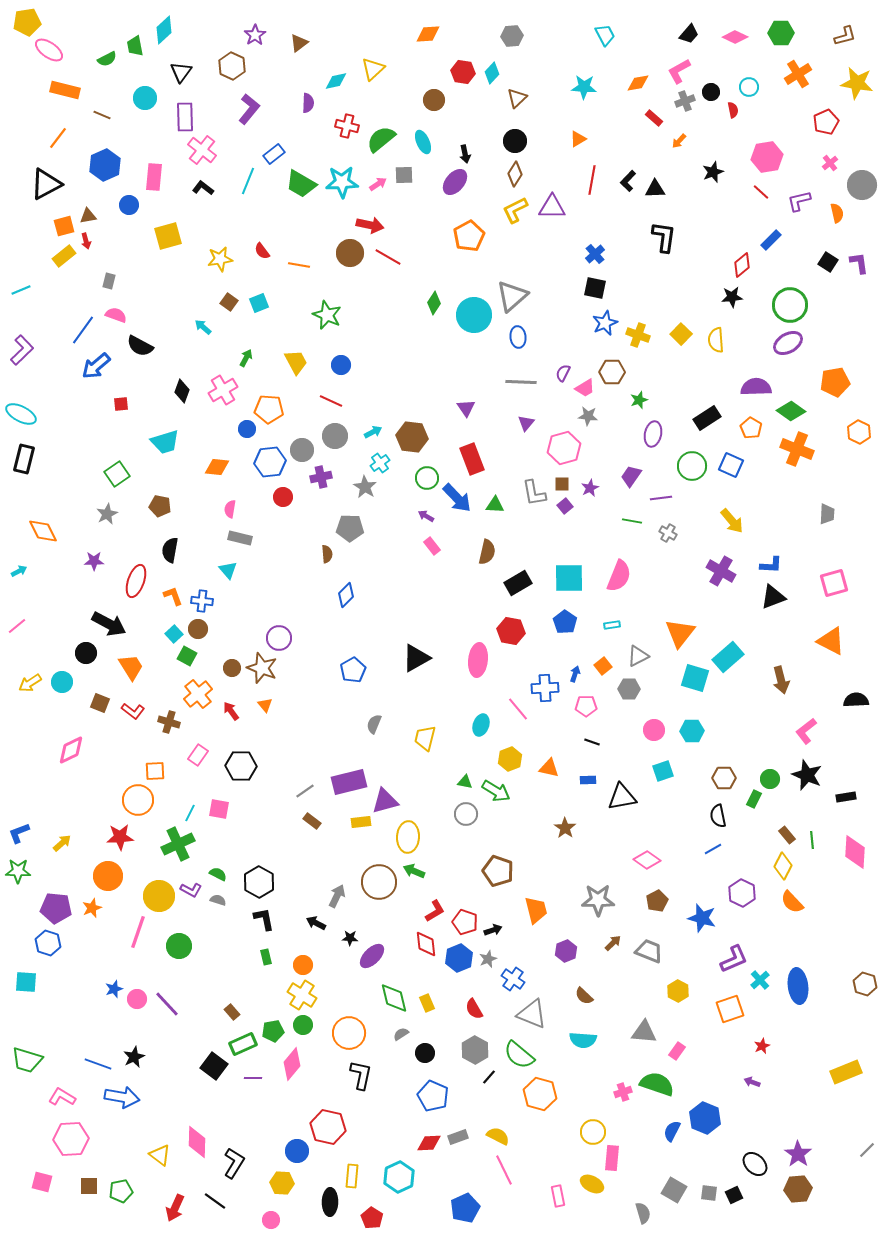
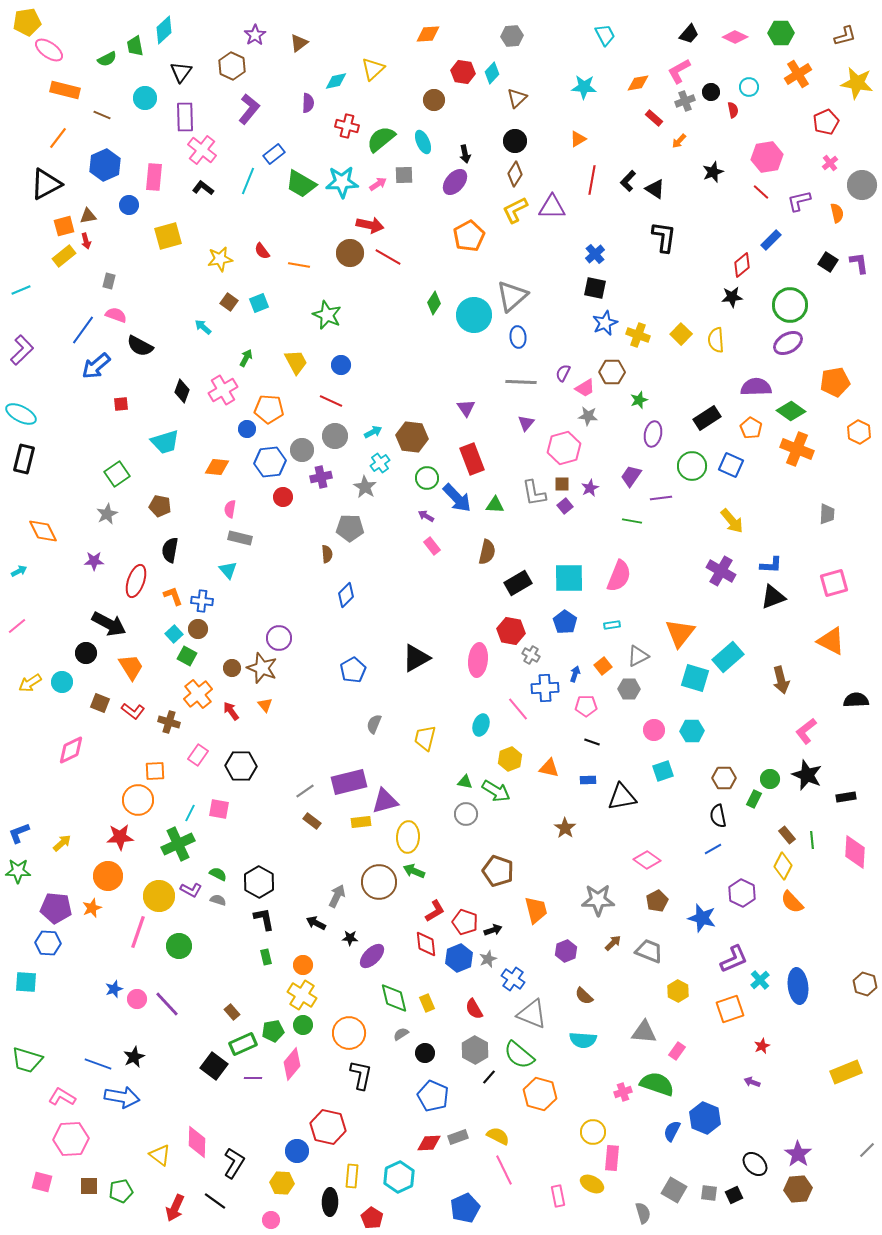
black triangle at (655, 189): rotated 35 degrees clockwise
gray cross at (668, 533): moved 137 px left, 122 px down
blue hexagon at (48, 943): rotated 15 degrees counterclockwise
